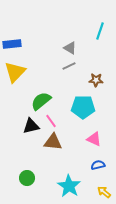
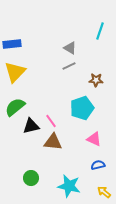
green semicircle: moved 26 px left, 6 px down
cyan pentagon: moved 1 px left, 1 px down; rotated 20 degrees counterclockwise
green circle: moved 4 px right
cyan star: rotated 20 degrees counterclockwise
